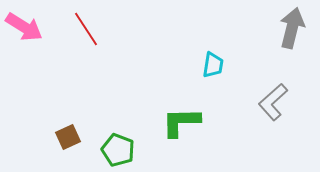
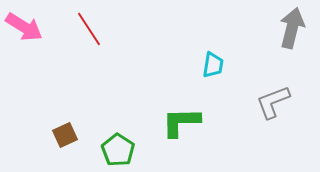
red line: moved 3 px right
gray L-shape: rotated 21 degrees clockwise
brown square: moved 3 px left, 2 px up
green pentagon: rotated 12 degrees clockwise
